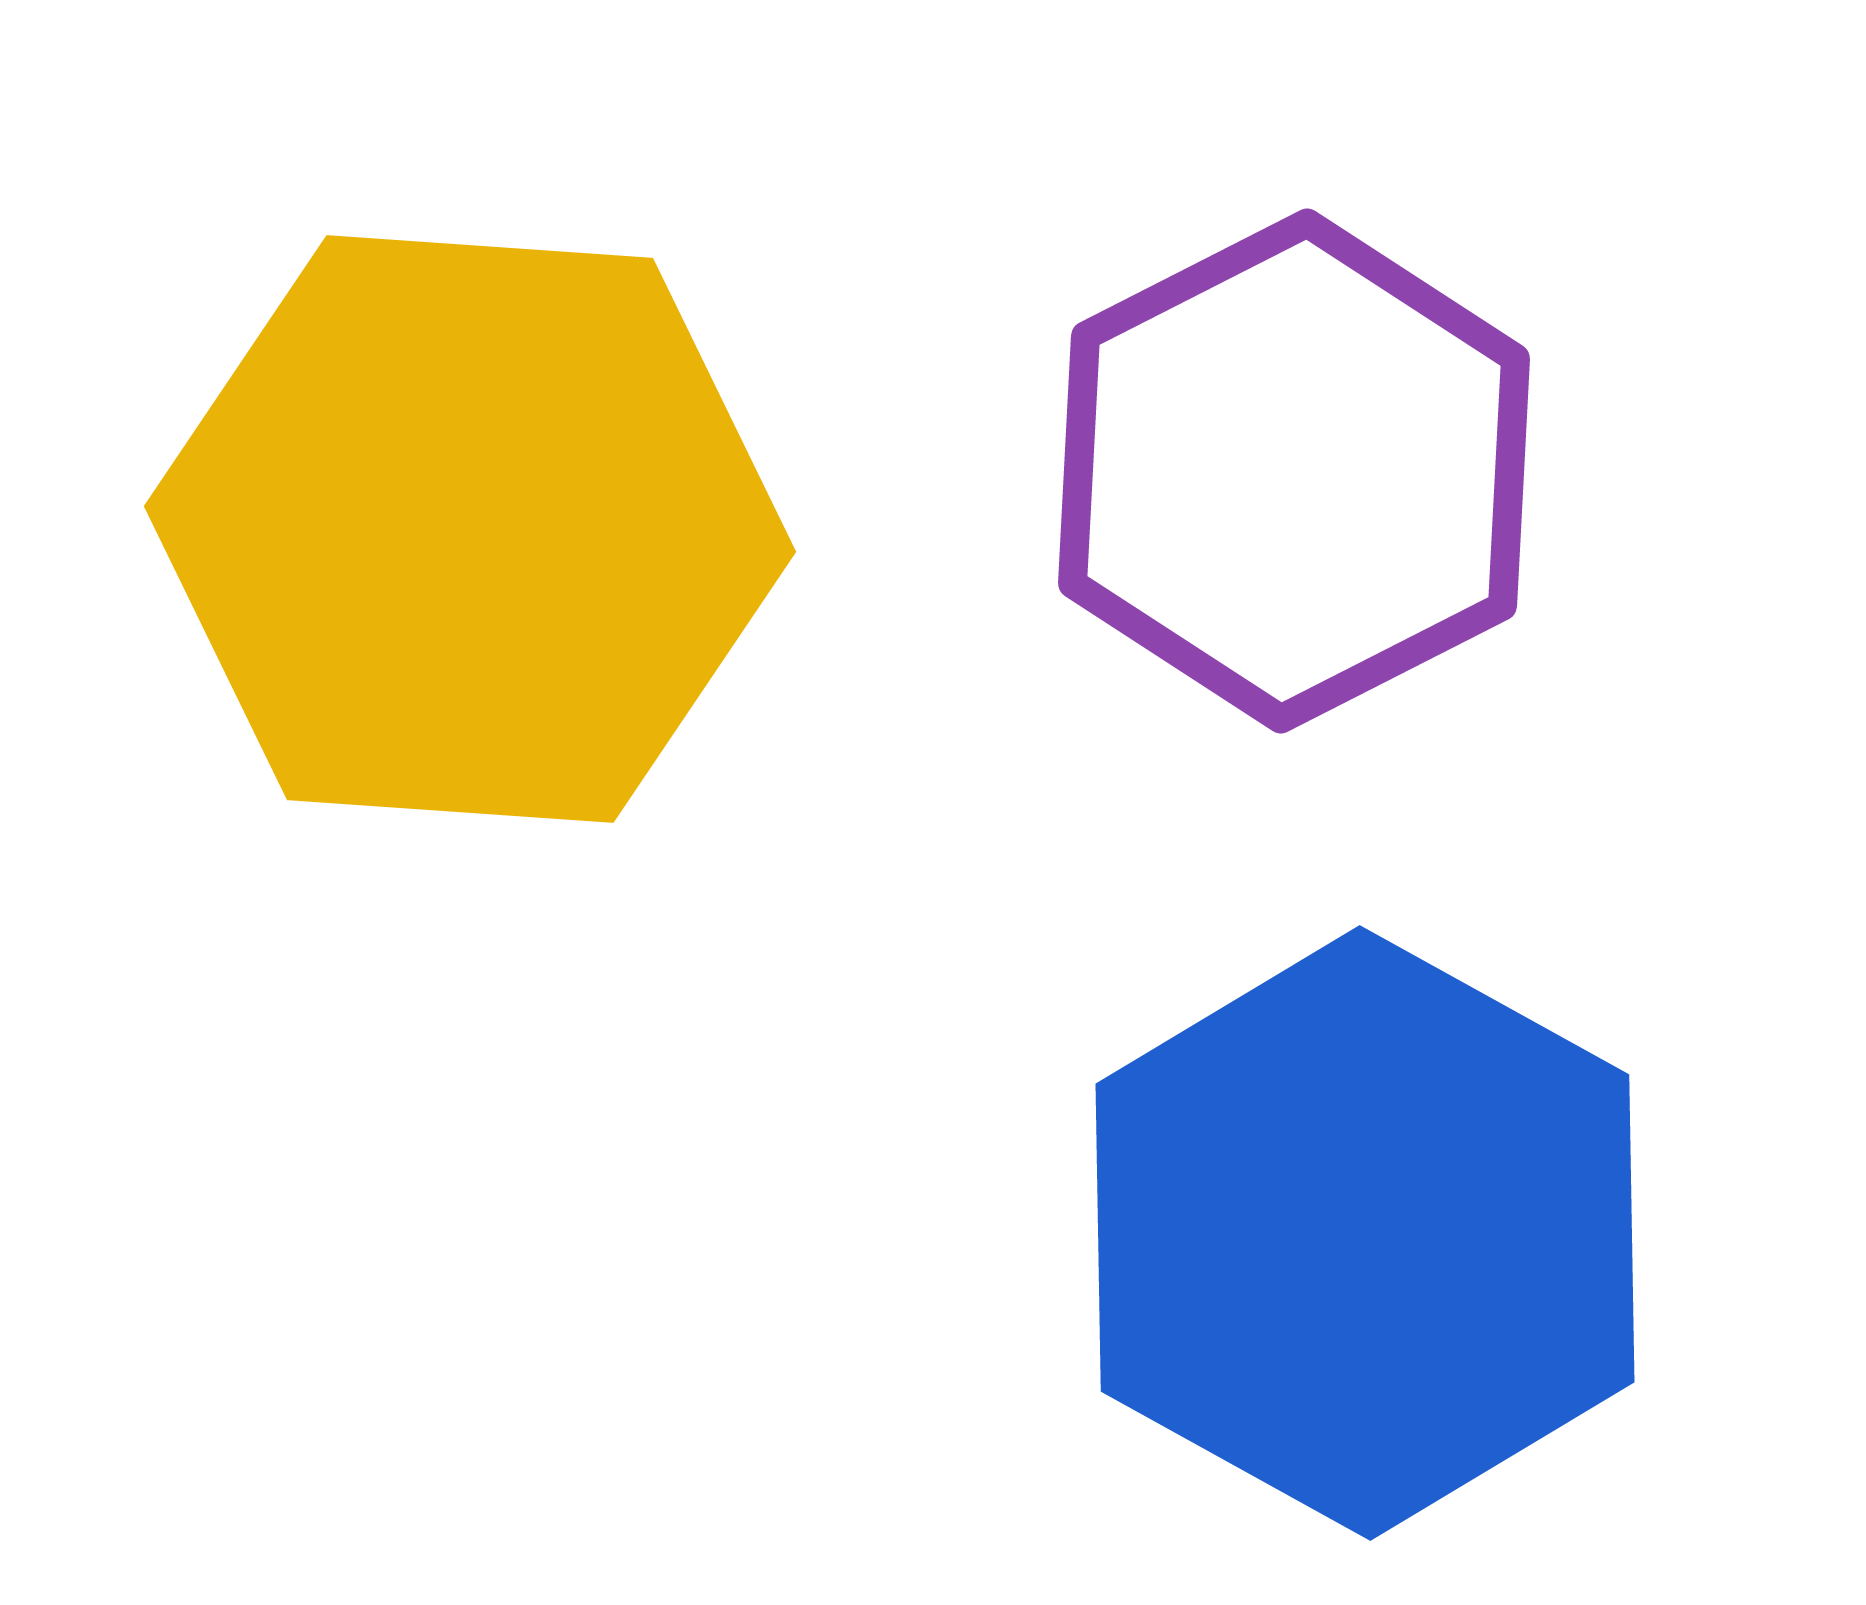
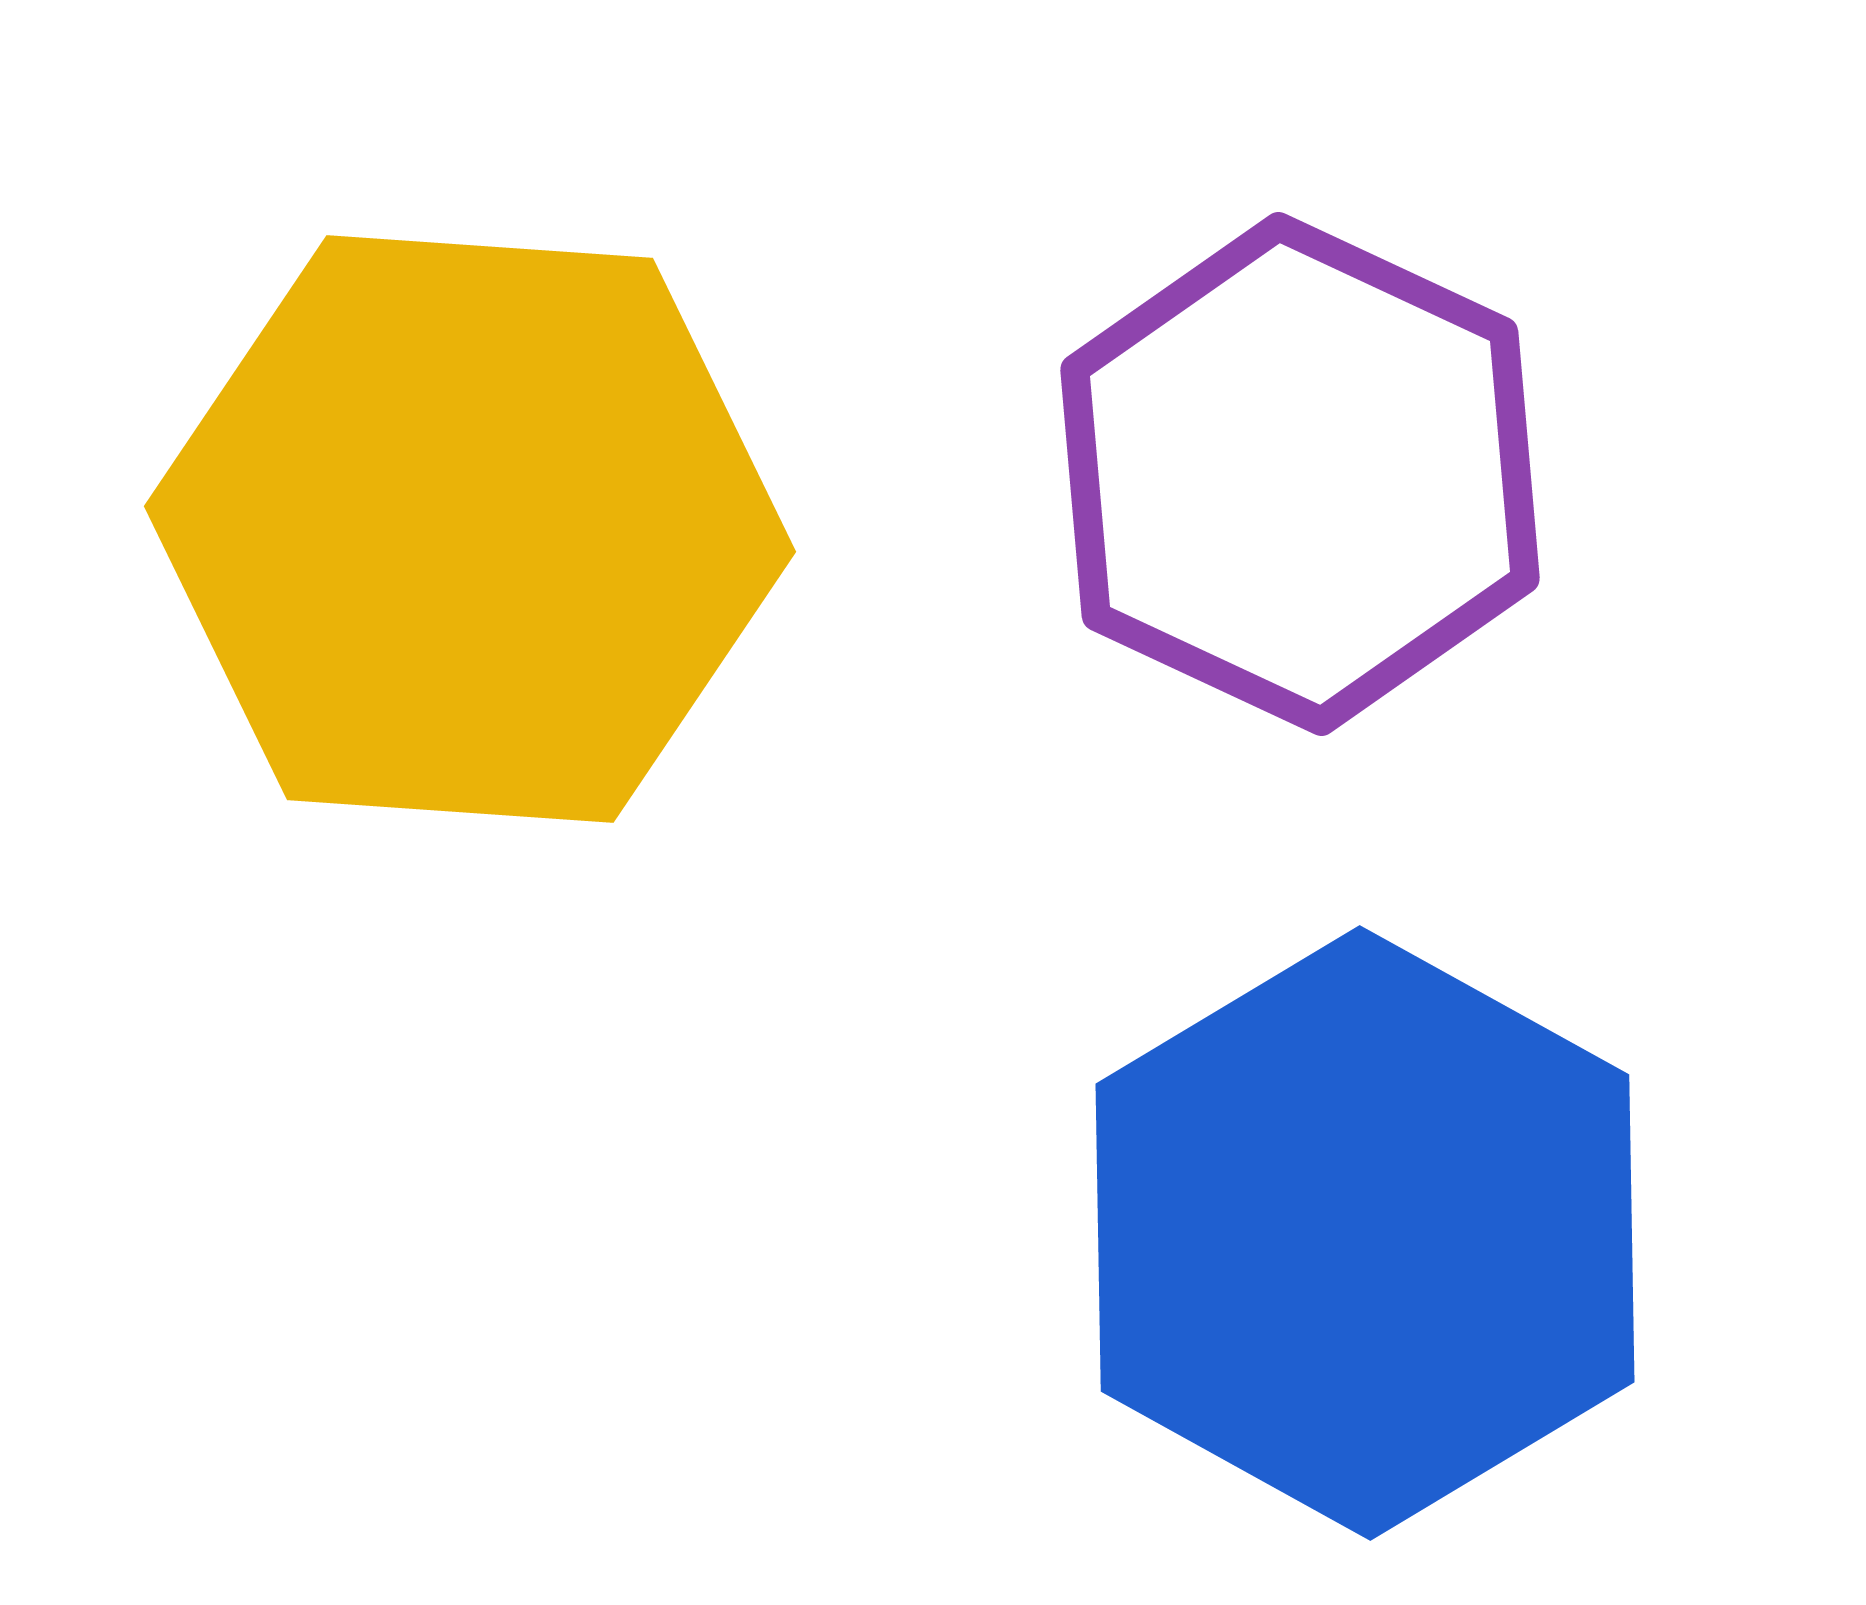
purple hexagon: moved 6 px right, 3 px down; rotated 8 degrees counterclockwise
